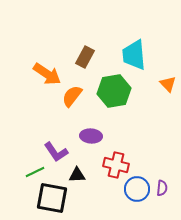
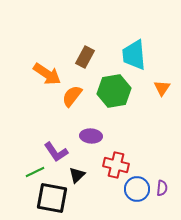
orange triangle: moved 6 px left, 4 px down; rotated 18 degrees clockwise
black triangle: rotated 42 degrees counterclockwise
